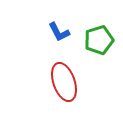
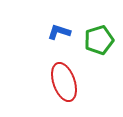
blue L-shape: rotated 135 degrees clockwise
